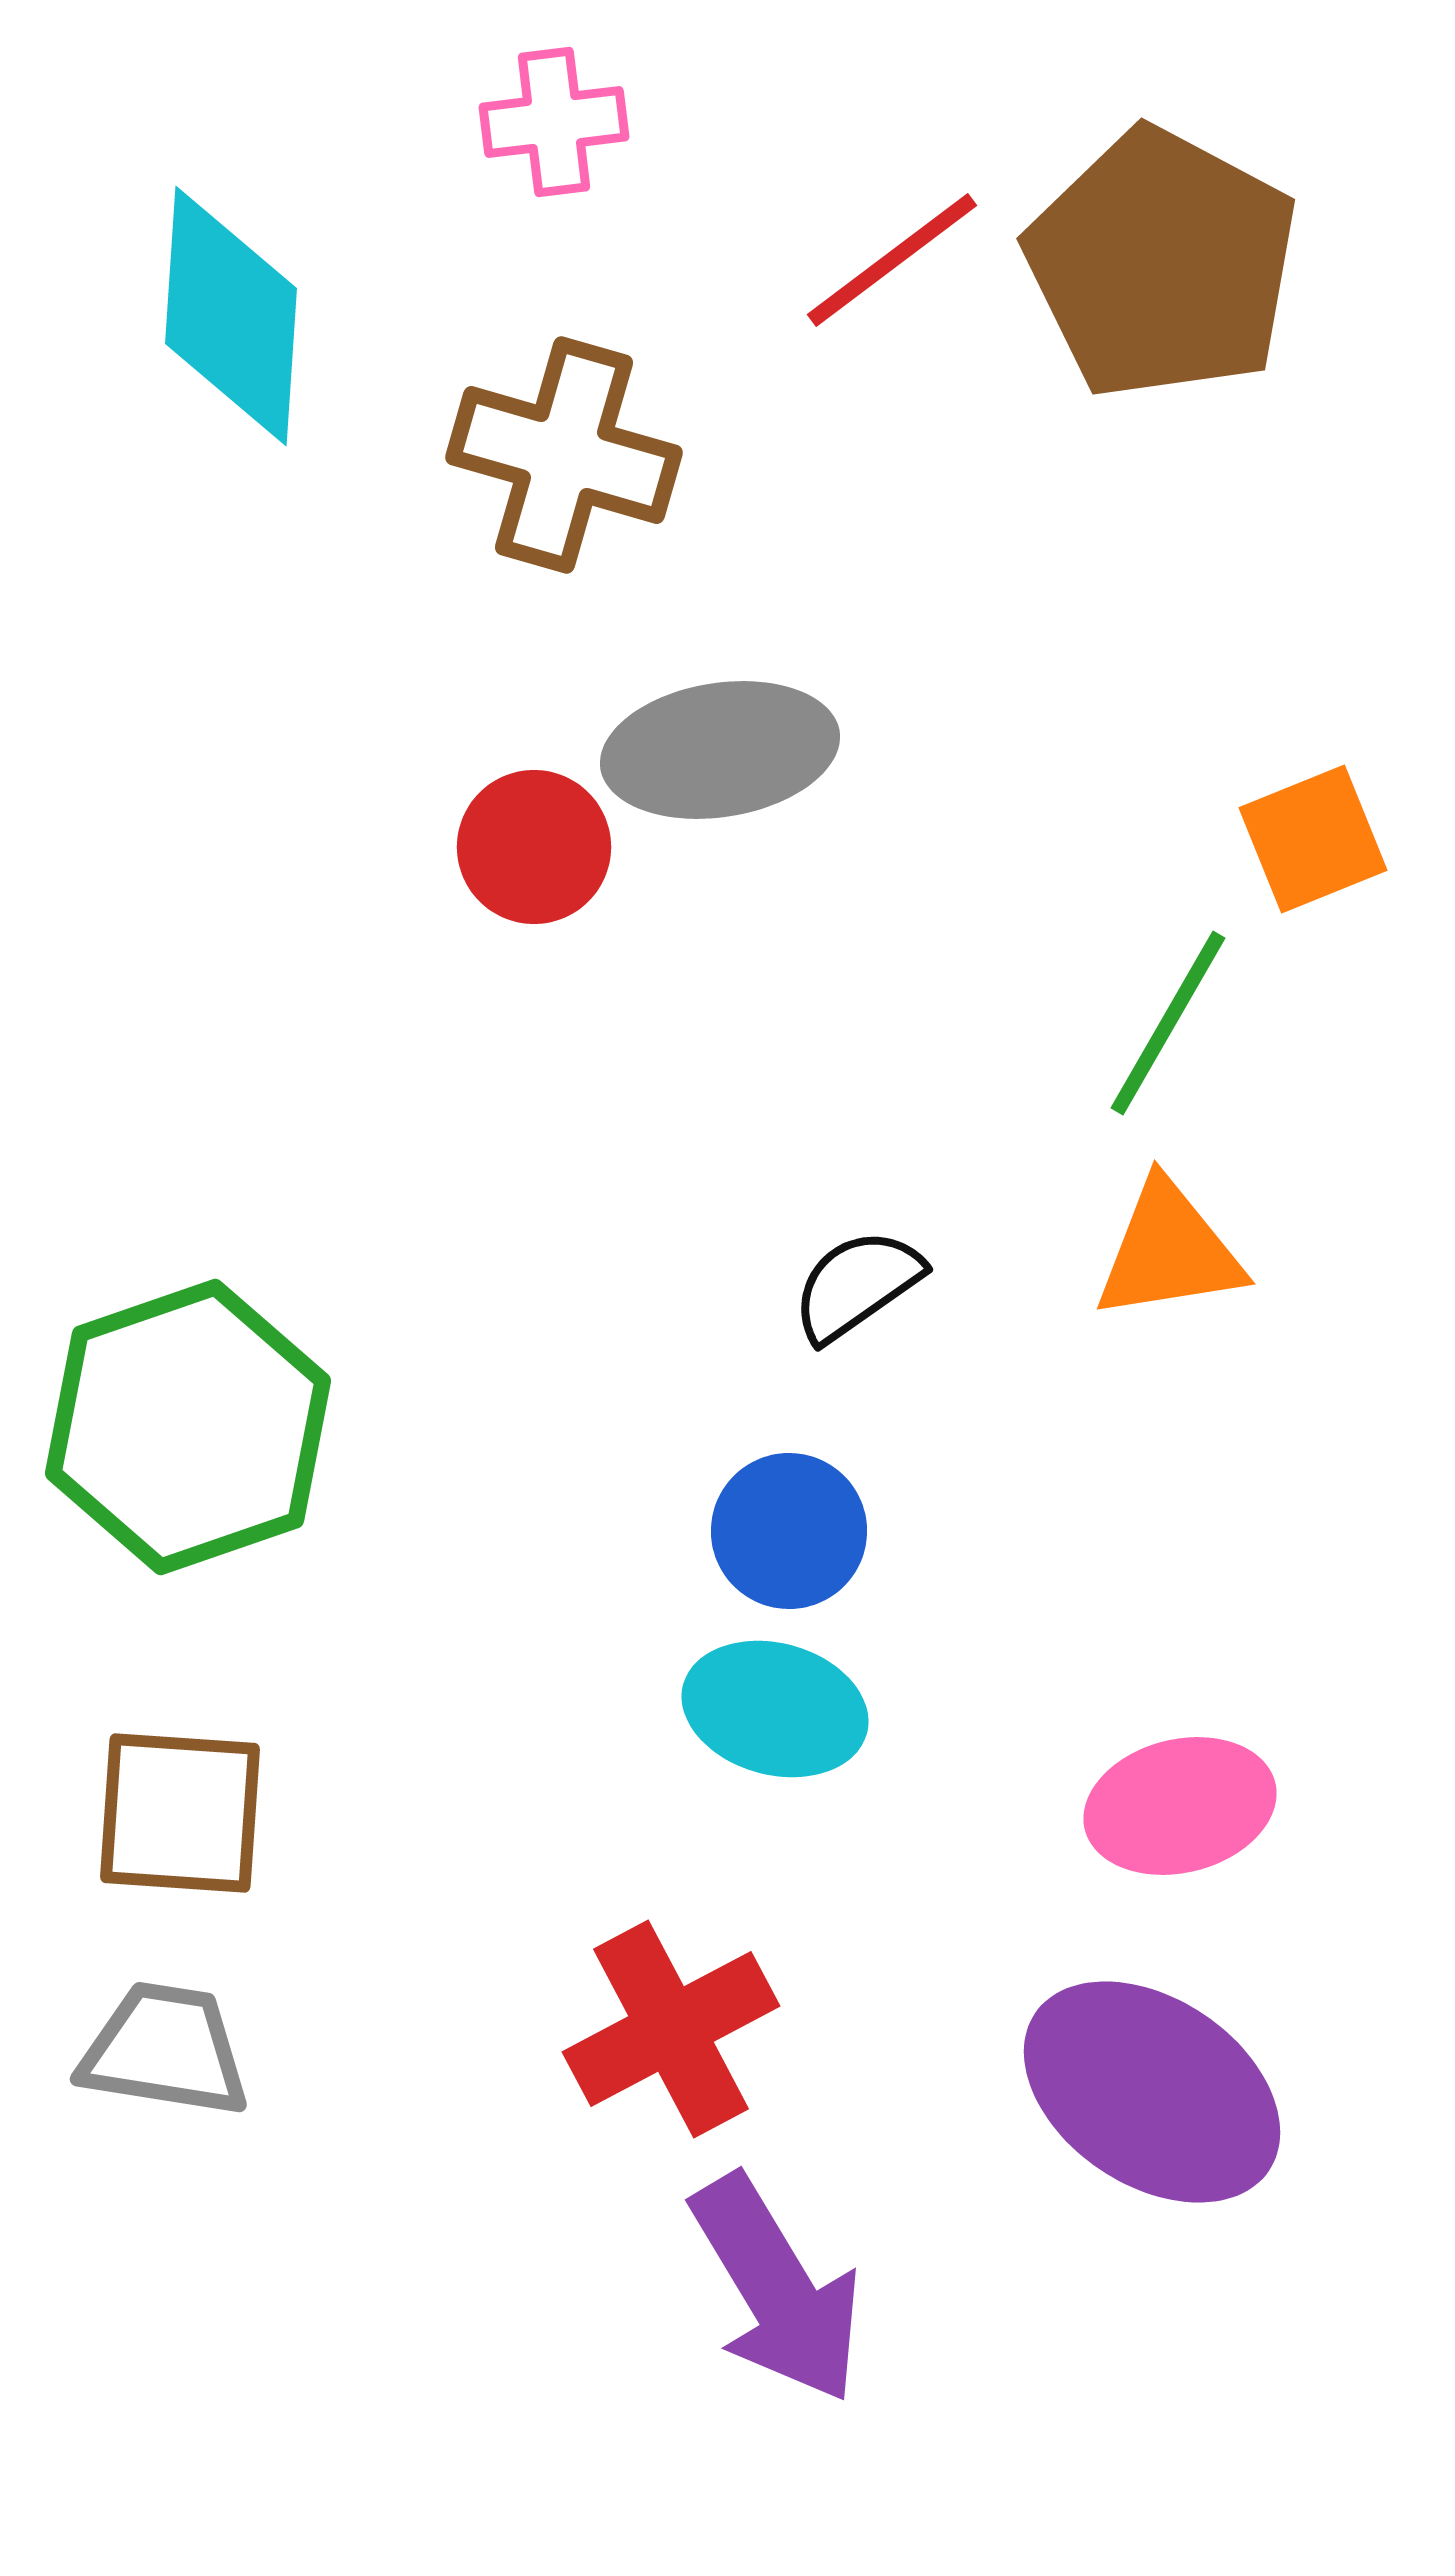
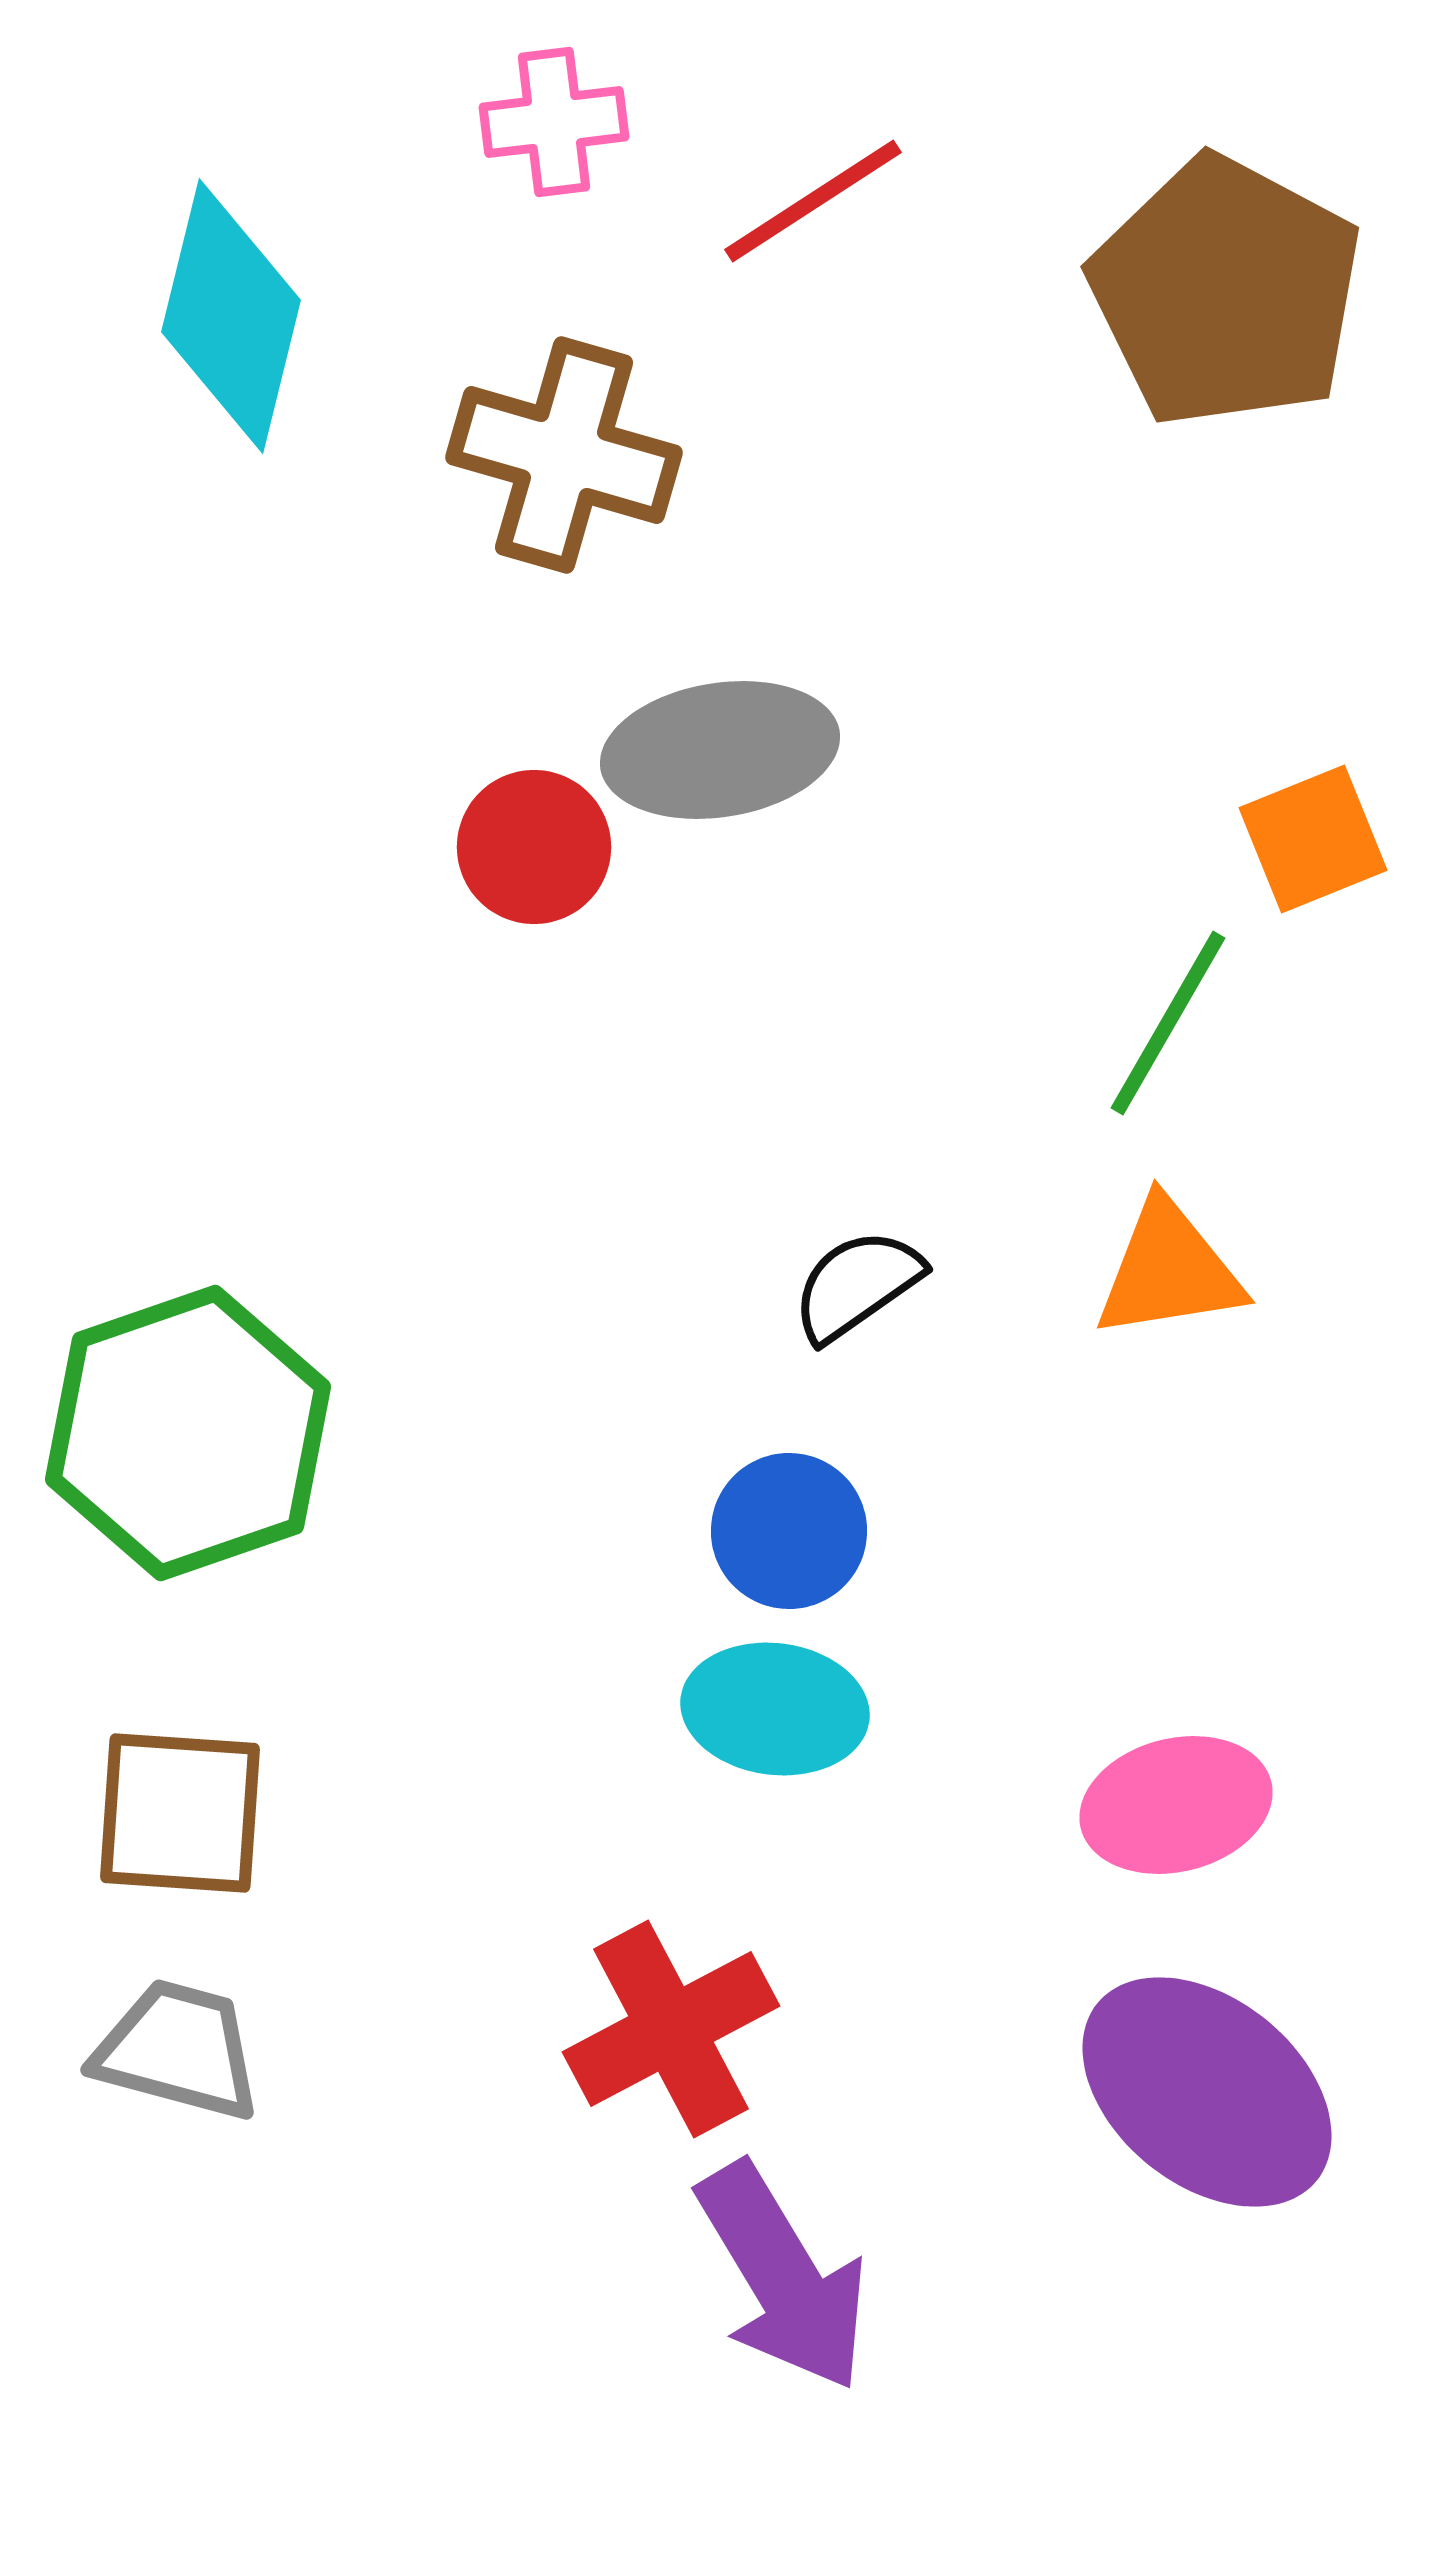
red line: moved 79 px left, 59 px up; rotated 4 degrees clockwise
brown pentagon: moved 64 px right, 28 px down
cyan diamond: rotated 10 degrees clockwise
orange triangle: moved 19 px down
green hexagon: moved 6 px down
cyan ellipse: rotated 8 degrees counterclockwise
pink ellipse: moved 4 px left, 1 px up
gray trapezoid: moved 13 px right; rotated 6 degrees clockwise
purple ellipse: moved 55 px right; rotated 5 degrees clockwise
purple arrow: moved 6 px right, 12 px up
